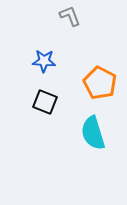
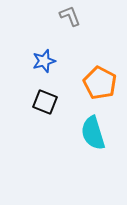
blue star: rotated 20 degrees counterclockwise
